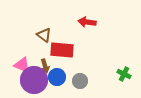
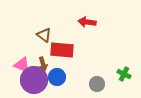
brown arrow: moved 2 px left, 2 px up
gray circle: moved 17 px right, 3 px down
